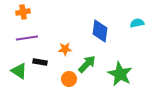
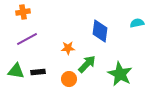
purple line: moved 1 px down; rotated 20 degrees counterclockwise
orange star: moved 3 px right, 1 px up
black rectangle: moved 2 px left, 10 px down; rotated 16 degrees counterclockwise
green triangle: moved 3 px left; rotated 24 degrees counterclockwise
